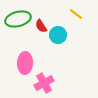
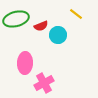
green ellipse: moved 2 px left
red semicircle: rotated 80 degrees counterclockwise
